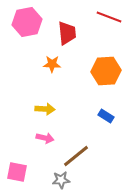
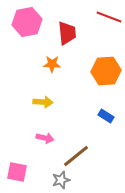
yellow arrow: moved 2 px left, 7 px up
gray star: rotated 12 degrees counterclockwise
